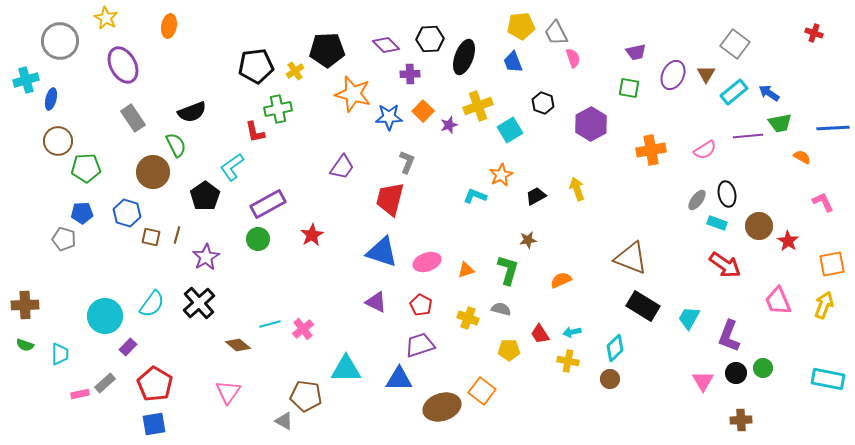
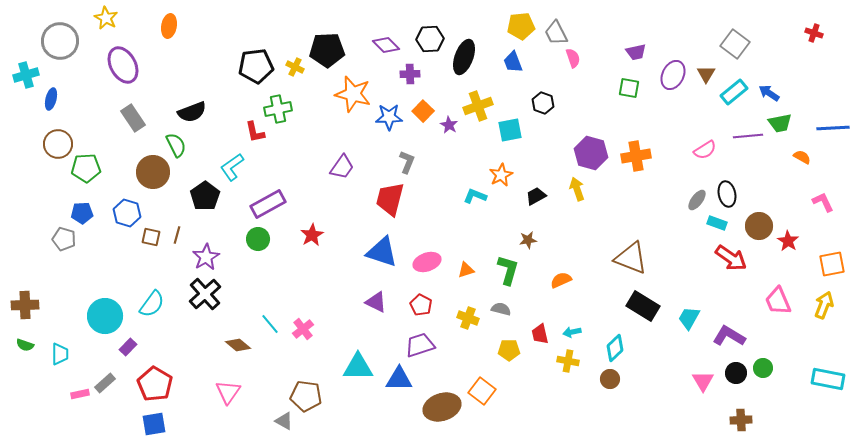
yellow cross at (295, 71): moved 4 px up; rotated 30 degrees counterclockwise
cyan cross at (26, 80): moved 5 px up
purple hexagon at (591, 124): moved 29 px down; rotated 16 degrees counterclockwise
purple star at (449, 125): rotated 24 degrees counterclockwise
cyan square at (510, 130): rotated 20 degrees clockwise
brown circle at (58, 141): moved 3 px down
orange cross at (651, 150): moved 15 px left, 6 px down
red arrow at (725, 265): moved 6 px right, 7 px up
black cross at (199, 303): moved 6 px right, 9 px up
cyan line at (270, 324): rotated 65 degrees clockwise
red trapezoid at (540, 334): rotated 20 degrees clockwise
purple L-shape at (729, 336): rotated 100 degrees clockwise
cyan triangle at (346, 369): moved 12 px right, 2 px up
